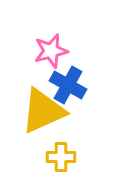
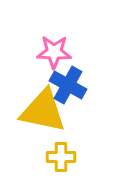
pink star: moved 3 px right, 1 px down; rotated 16 degrees clockwise
yellow triangle: rotated 36 degrees clockwise
